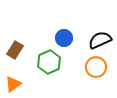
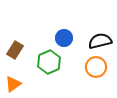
black semicircle: moved 1 px down; rotated 10 degrees clockwise
